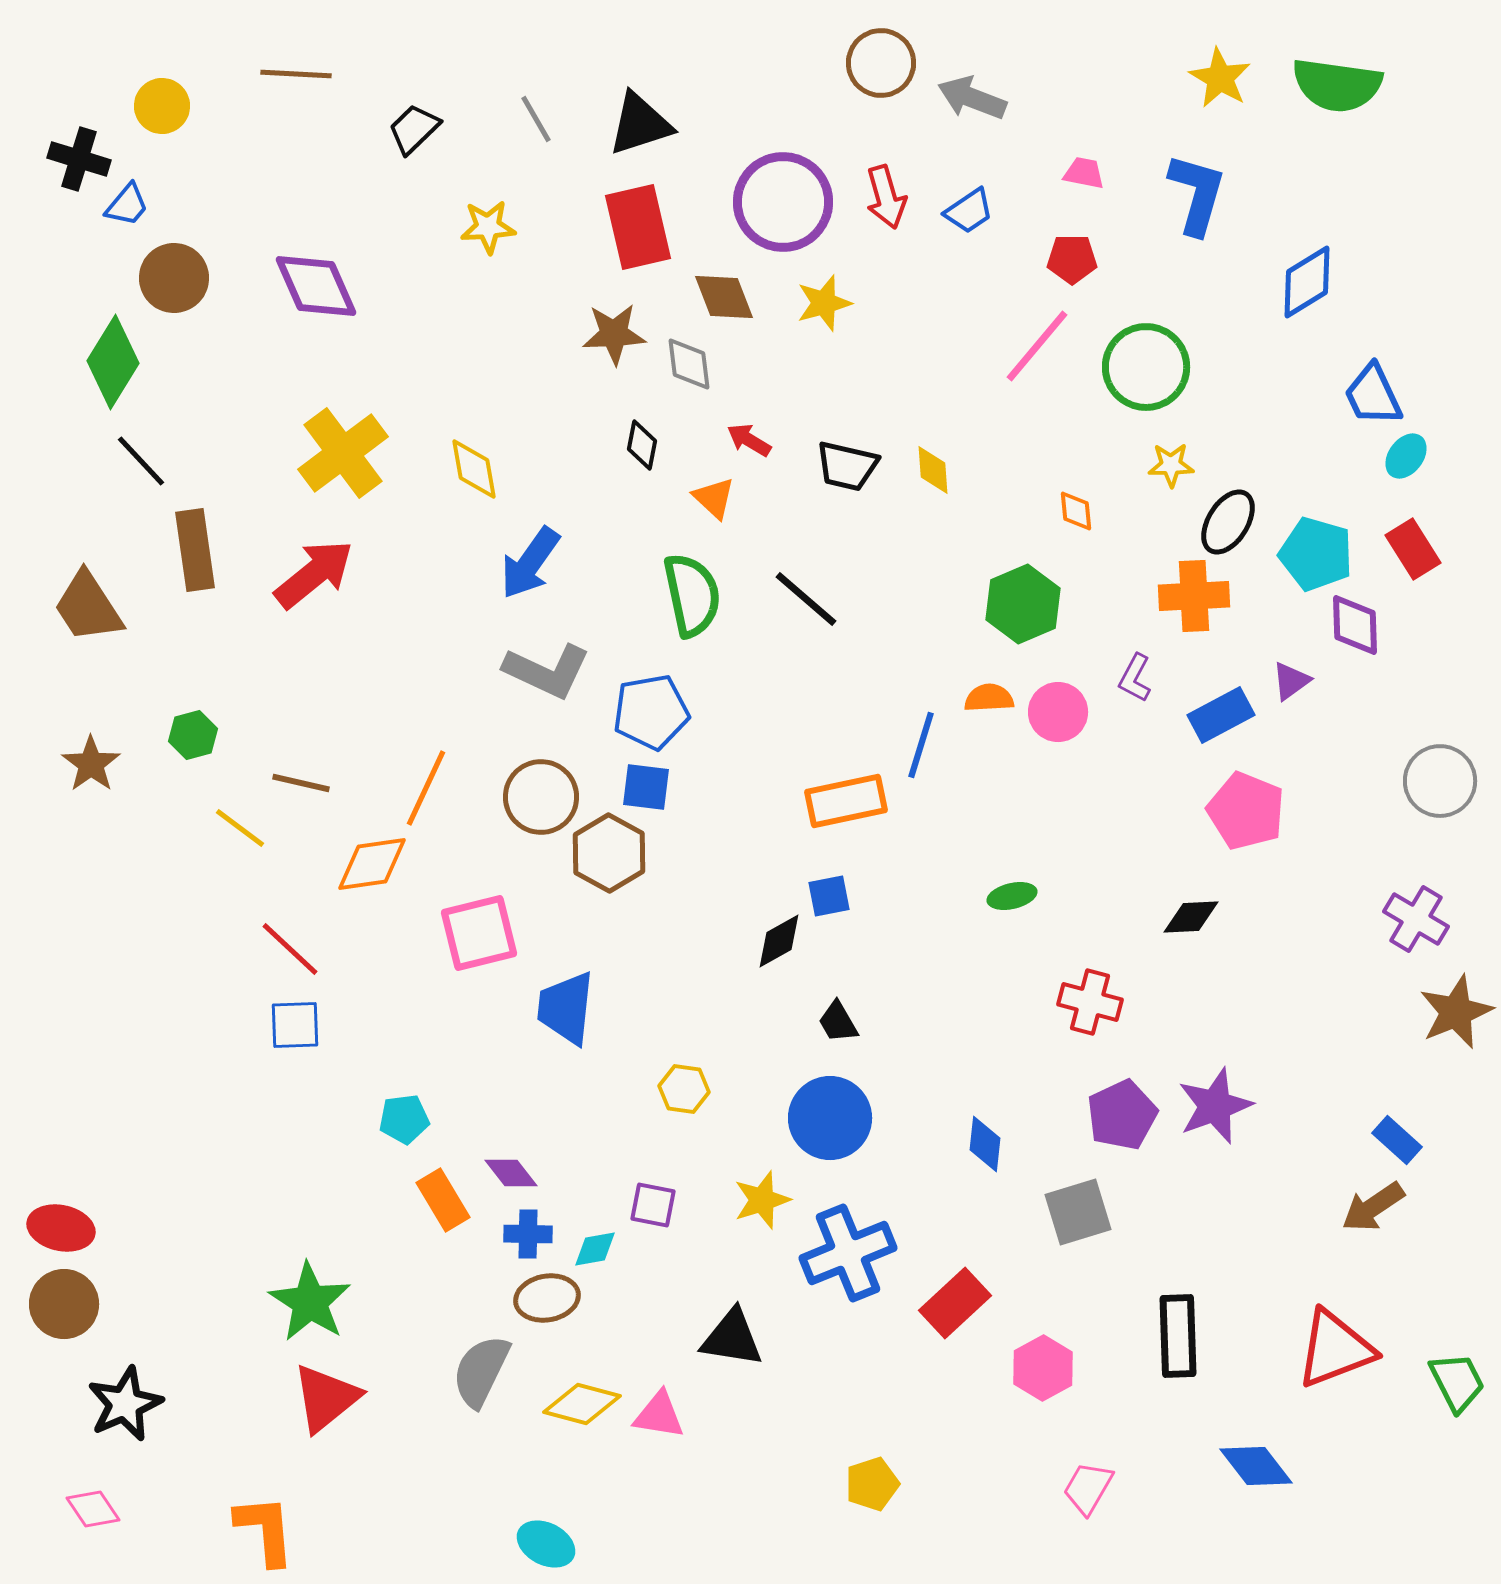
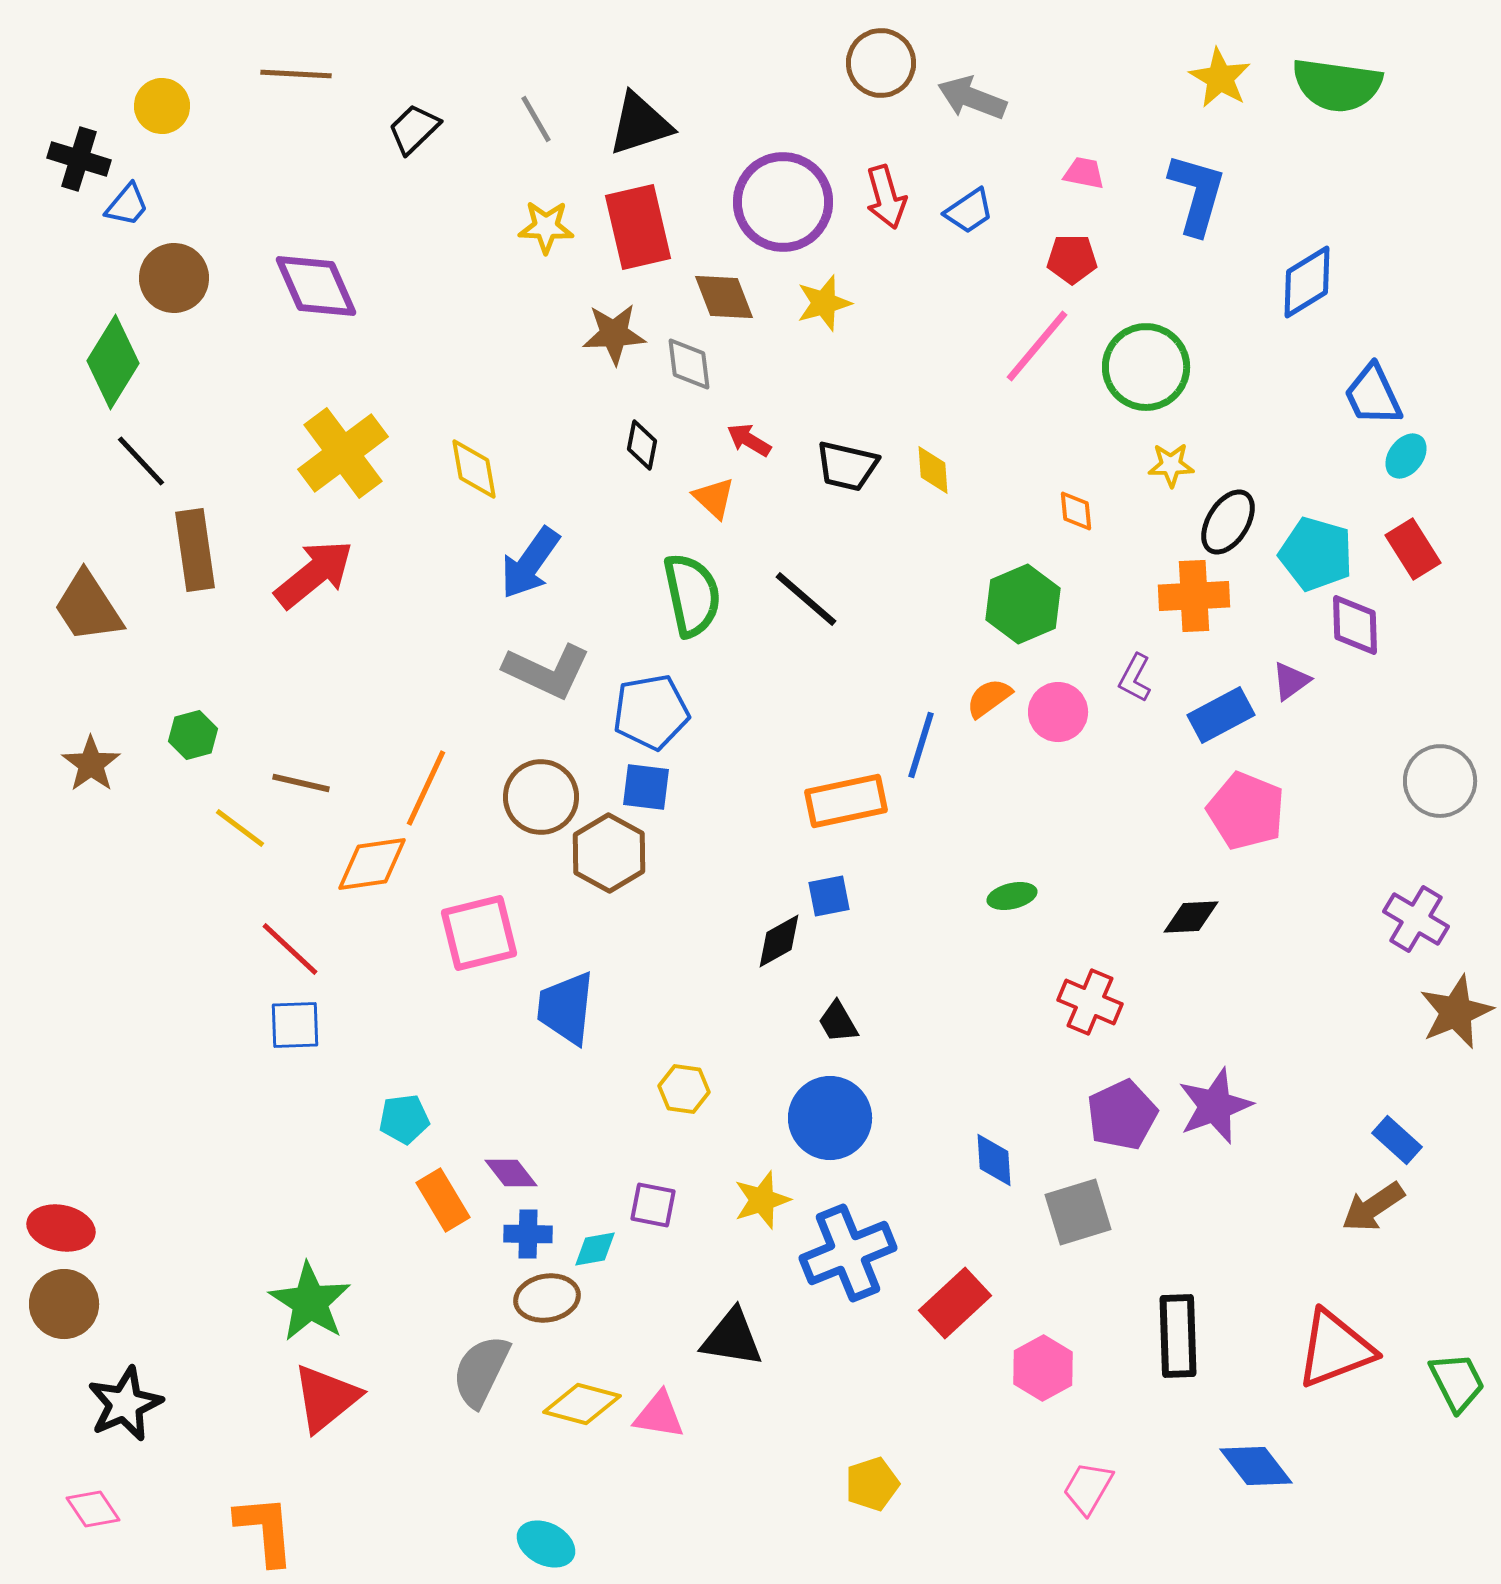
yellow star at (488, 227): moved 58 px right; rotated 6 degrees clockwise
orange semicircle at (989, 698): rotated 33 degrees counterclockwise
red cross at (1090, 1002): rotated 8 degrees clockwise
blue diamond at (985, 1144): moved 9 px right, 16 px down; rotated 10 degrees counterclockwise
